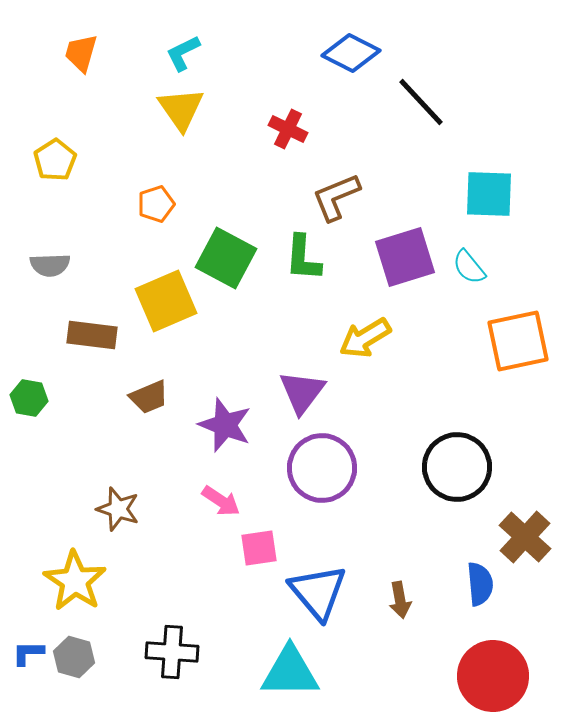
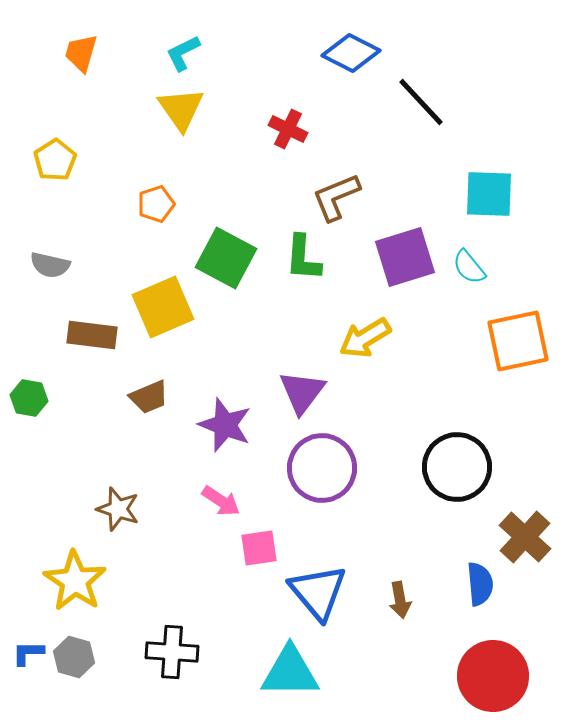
gray semicircle: rotated 15 degrees clockwise
yellow square: moved 3 px left, 6 px down
